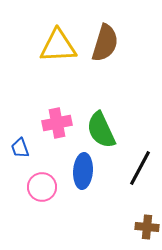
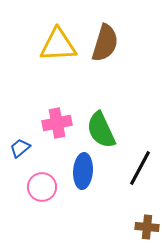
yellow triangle: moved 1 px up
blue trapezoid: rotated 70 degrees clockwise
